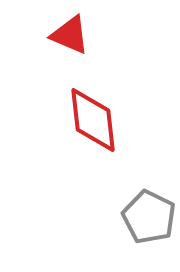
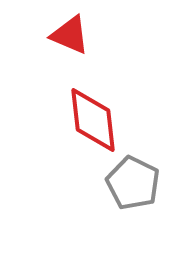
gray pentagon: moved 16 px left, 34 px up
